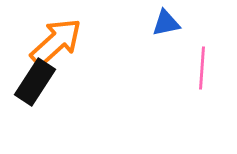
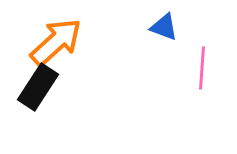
blue triangle: moved 2 px left, 4 px down; rotated 32 degrees clockwise
black rectangle: moved 3 px right, 5 px down
